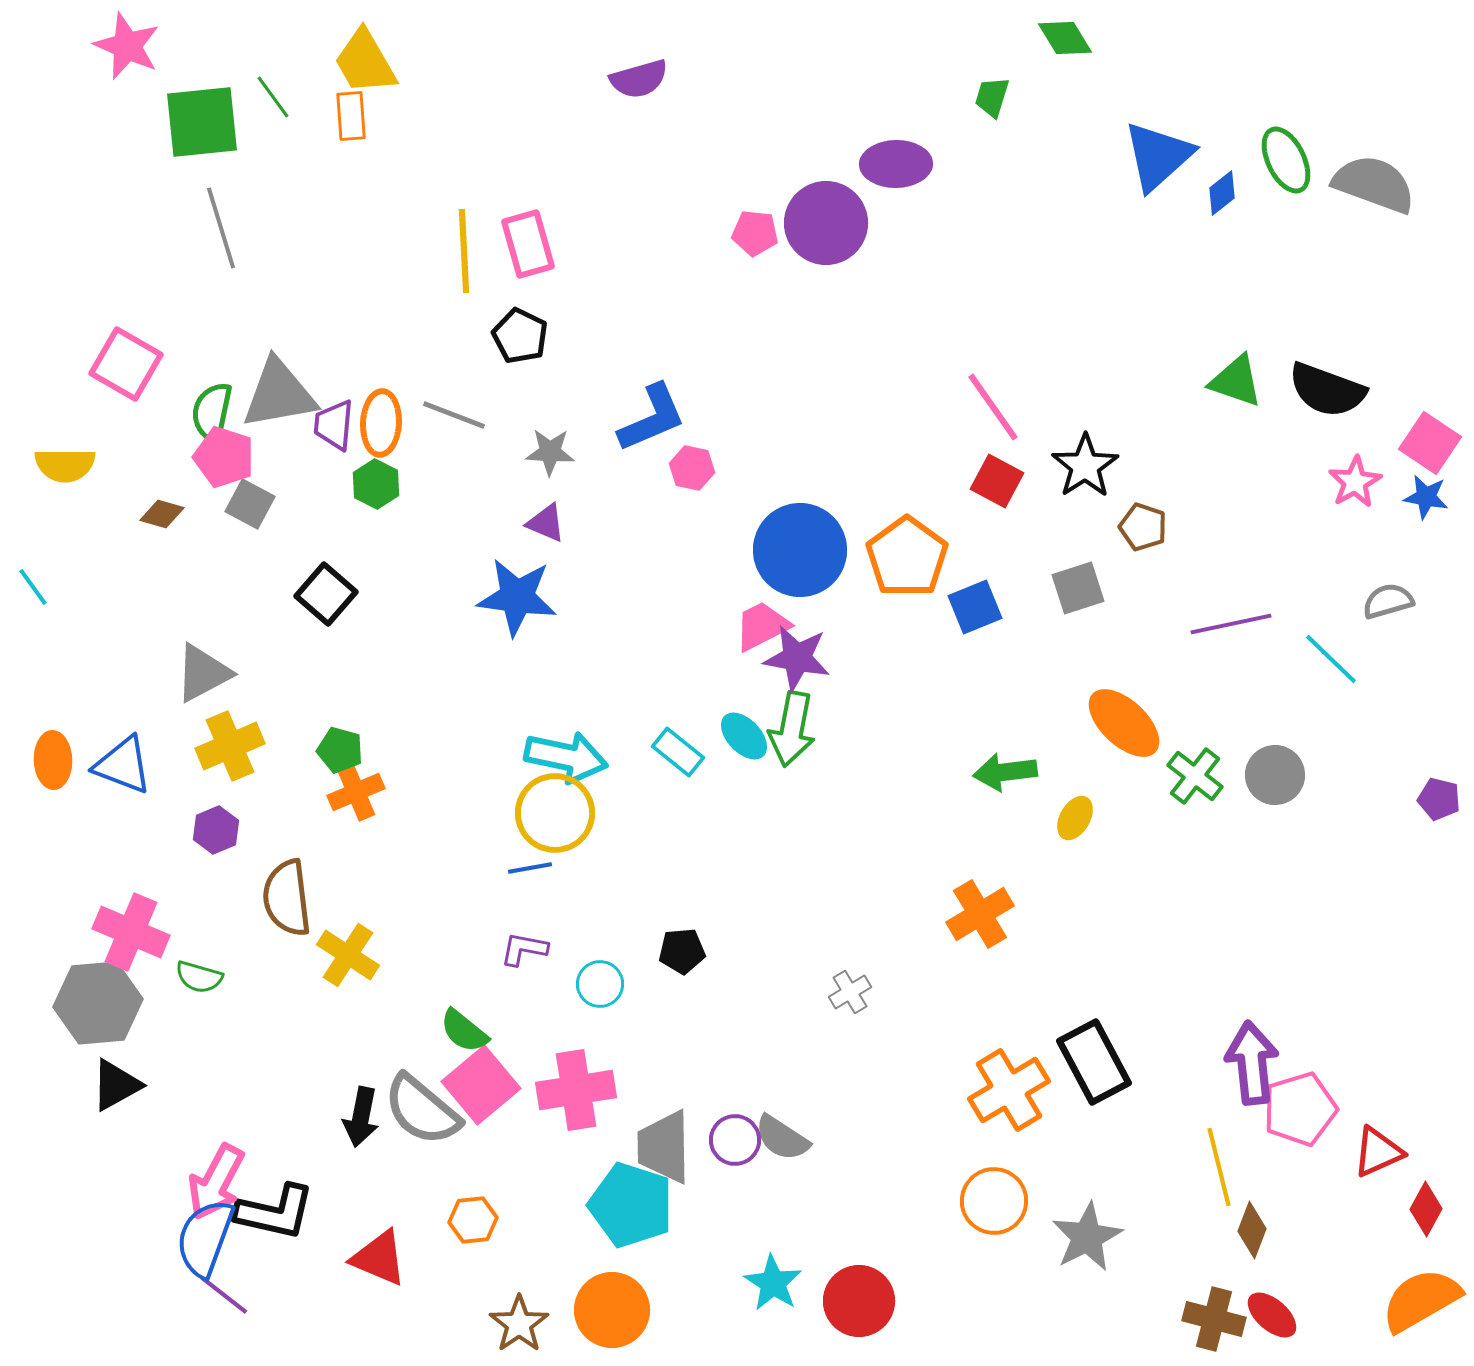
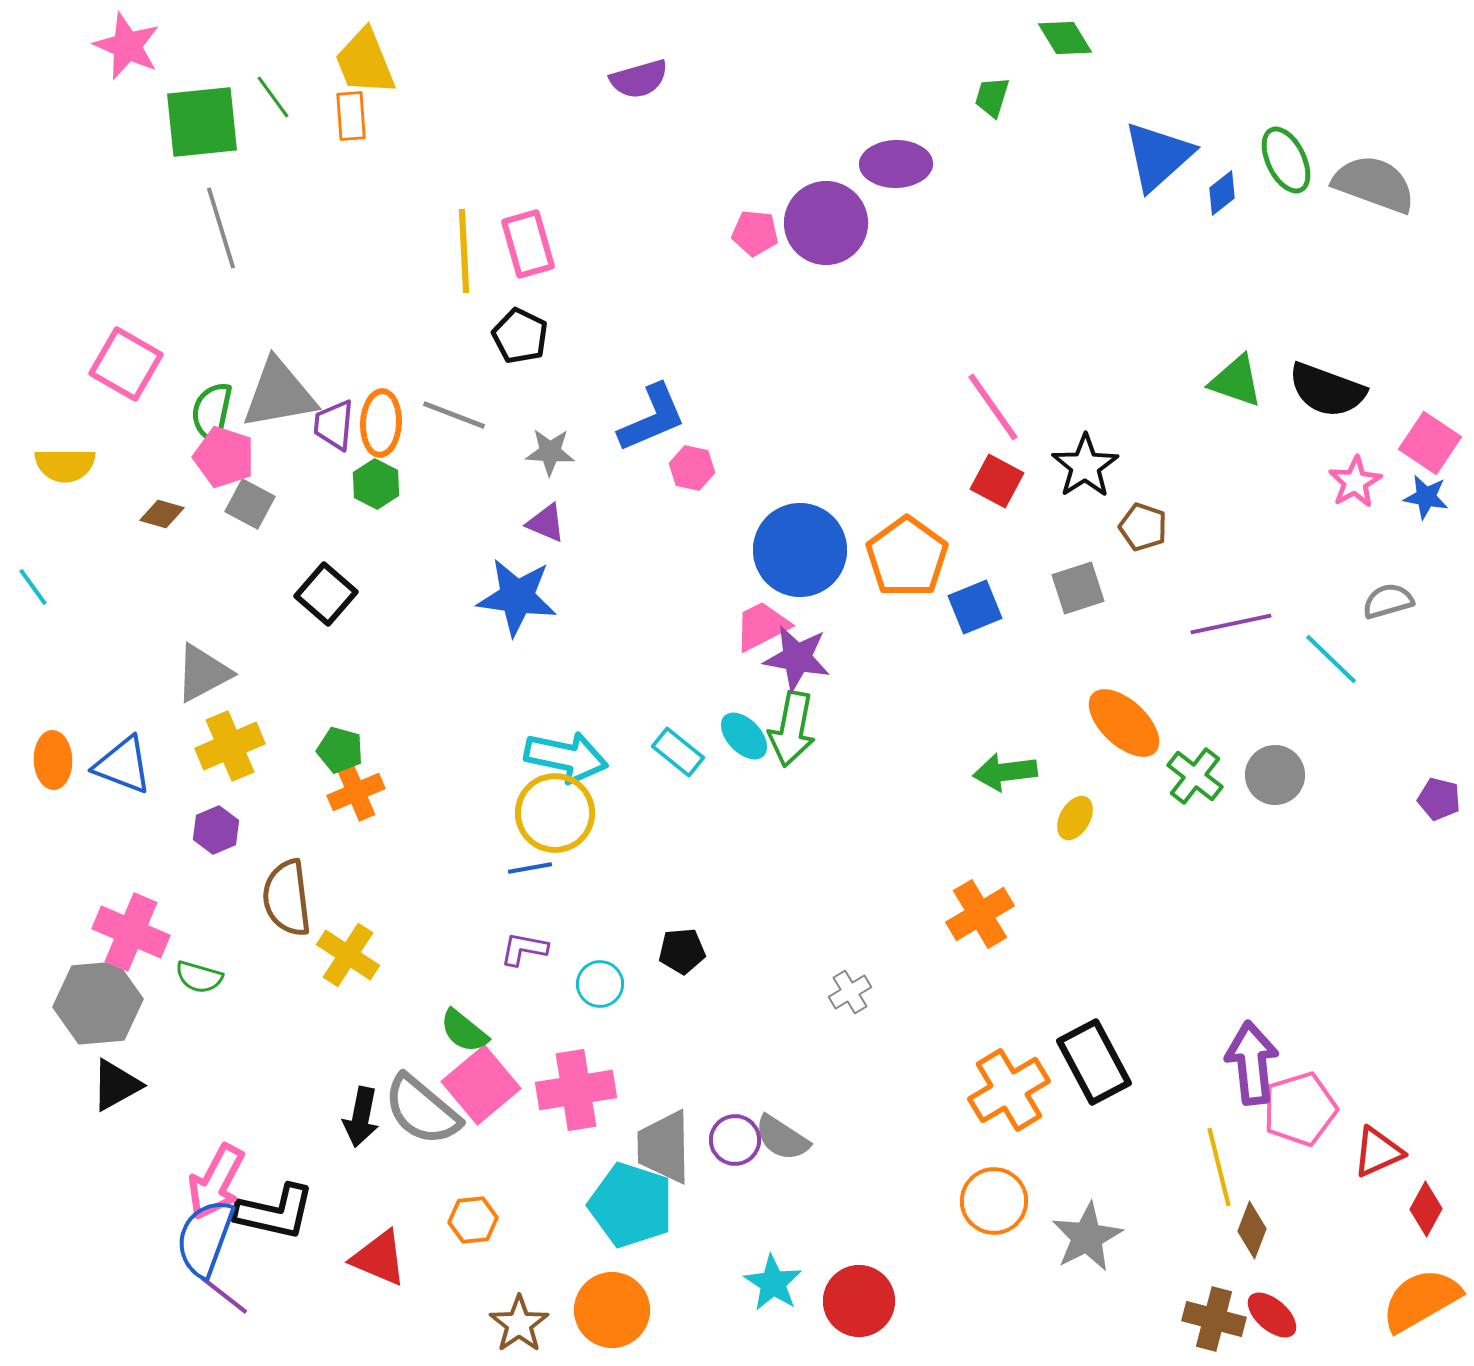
yellow trapezoid at (365, 62): rotated 8 degrees clockwise
